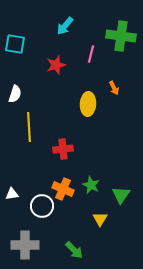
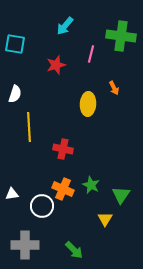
red cross: rotated 18 degrees clockwise
yellow triangle: moved 5 px right
